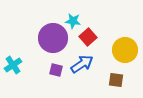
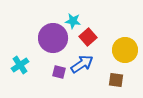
cyan cross: moved 7 px right
purple square: moved 3 px right, 2 px down
